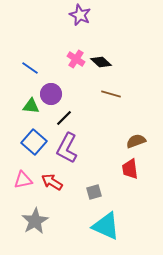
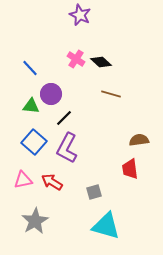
blue line: rotated 12 degrees clockwise
brown semicircle: moved 3 px right, 1 px up; rotated 12 degrees clockwise
cyan triangle: rotated 8 degrees counterclockwise
